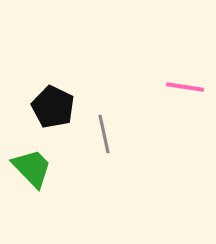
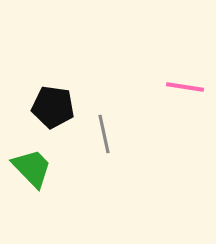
black pentagon: rotated 18 degrees counterclockwise
